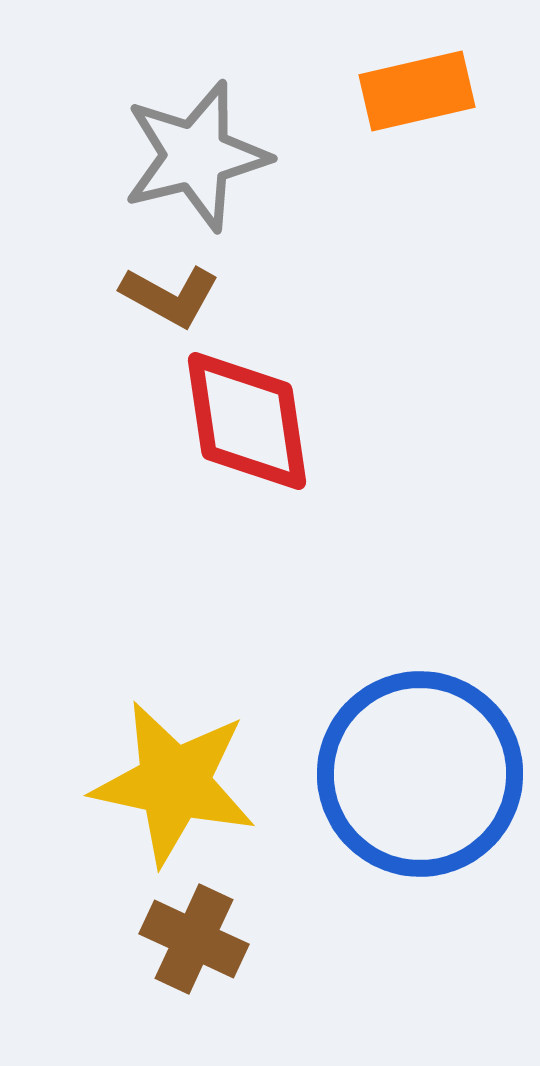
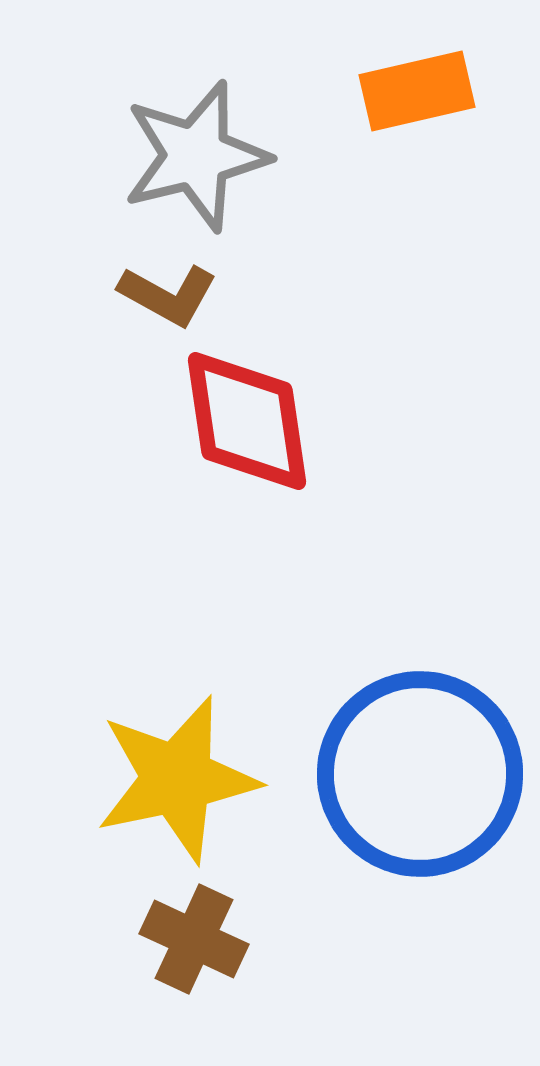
brown L-shape: moved 2 px left, 1 px up
yellow star: moved 3 px right, 4 px up; rotated 24 degrees counterclockwise
